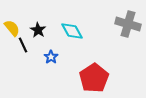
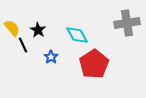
gray cross: moved 1 px left, 1 px up; rotated 25 degrees counterclockwise
cyan diamond: moved 5 px right, 4 px down
red pentagon: moved 14 px up
